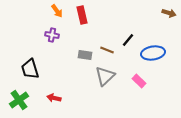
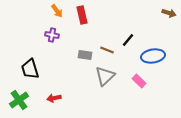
blue ellipse: moved 3 px down
red arrow: rotated 24 degrees counterclockwise
